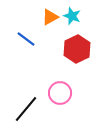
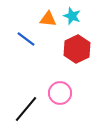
orange triangle: moved 2 px left, 2 px down; rotated 36 degrees clockwise
